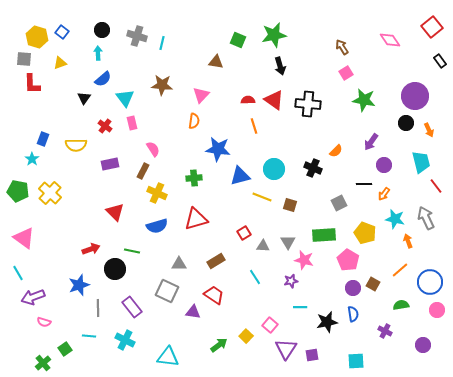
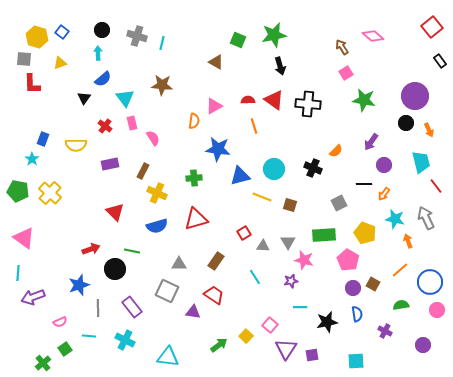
pink diamond at (390, 40): moved 17 px left, 4 px up; rotated 15 degrees counterclockwise
brown triangle at (216, 62): rotated 21 degrees clockwise
pink triangle at (201, 95): moved 13 px right, 11 px down; rotated 18 degrees clockwise
pink semicircle at (153, 149): moved 11 px up
brown rectangle at (216, 261): rotated 24 degrees counterclockwise
cyan line at (18, 273): rotated 35 degrees clockwise
blue semicircle at (353, 314): moved 4 px right
pink semicircle at (44, 322): moved 16 px right; rotated 40 degrees counterclockwise
